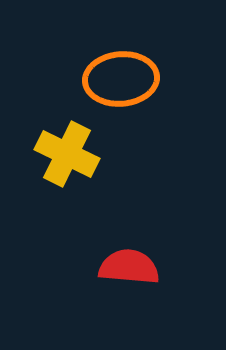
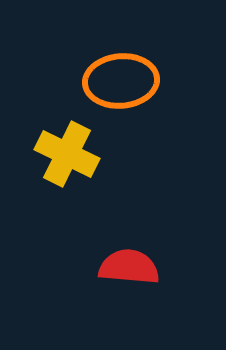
orange ellipse: moved 2 px down
